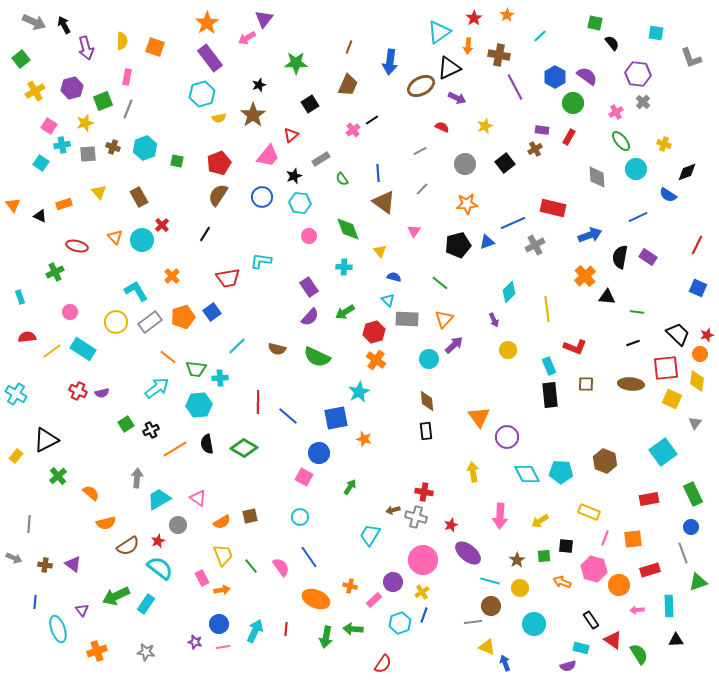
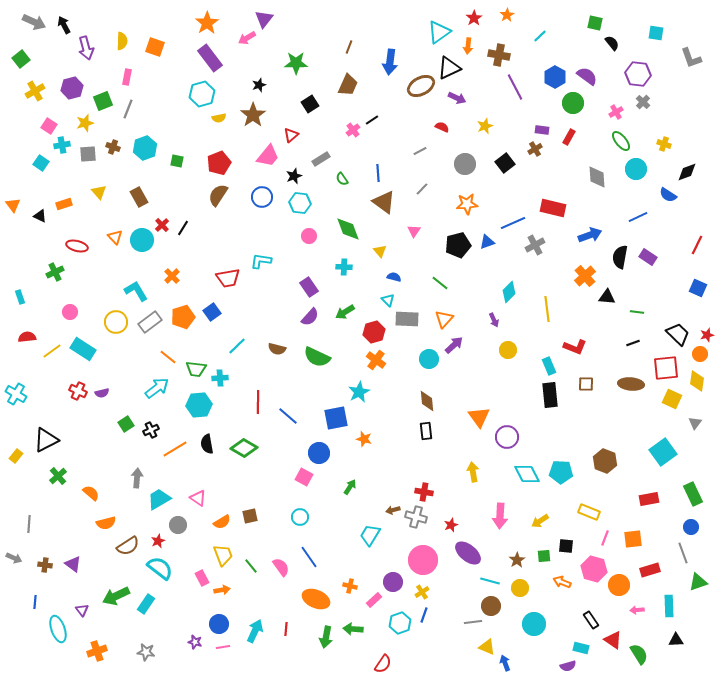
black line at (205, 234): moved 22 px left, 6 px up
